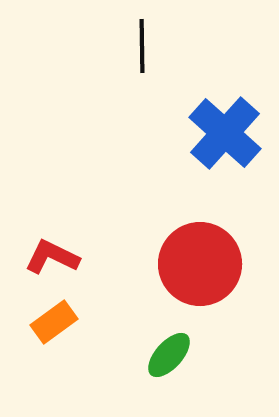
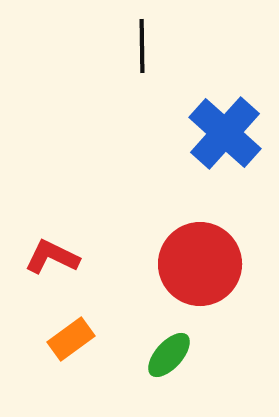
orange rectangle: moved 17 px right, 17 px down
